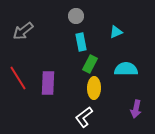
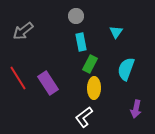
cyan triangle: rotated 32 degrees counterclockwise
cyan semicircle: rotated 70 degrees counterclockwise
purple rectangle: rotated 35 degrees counterclockwise
